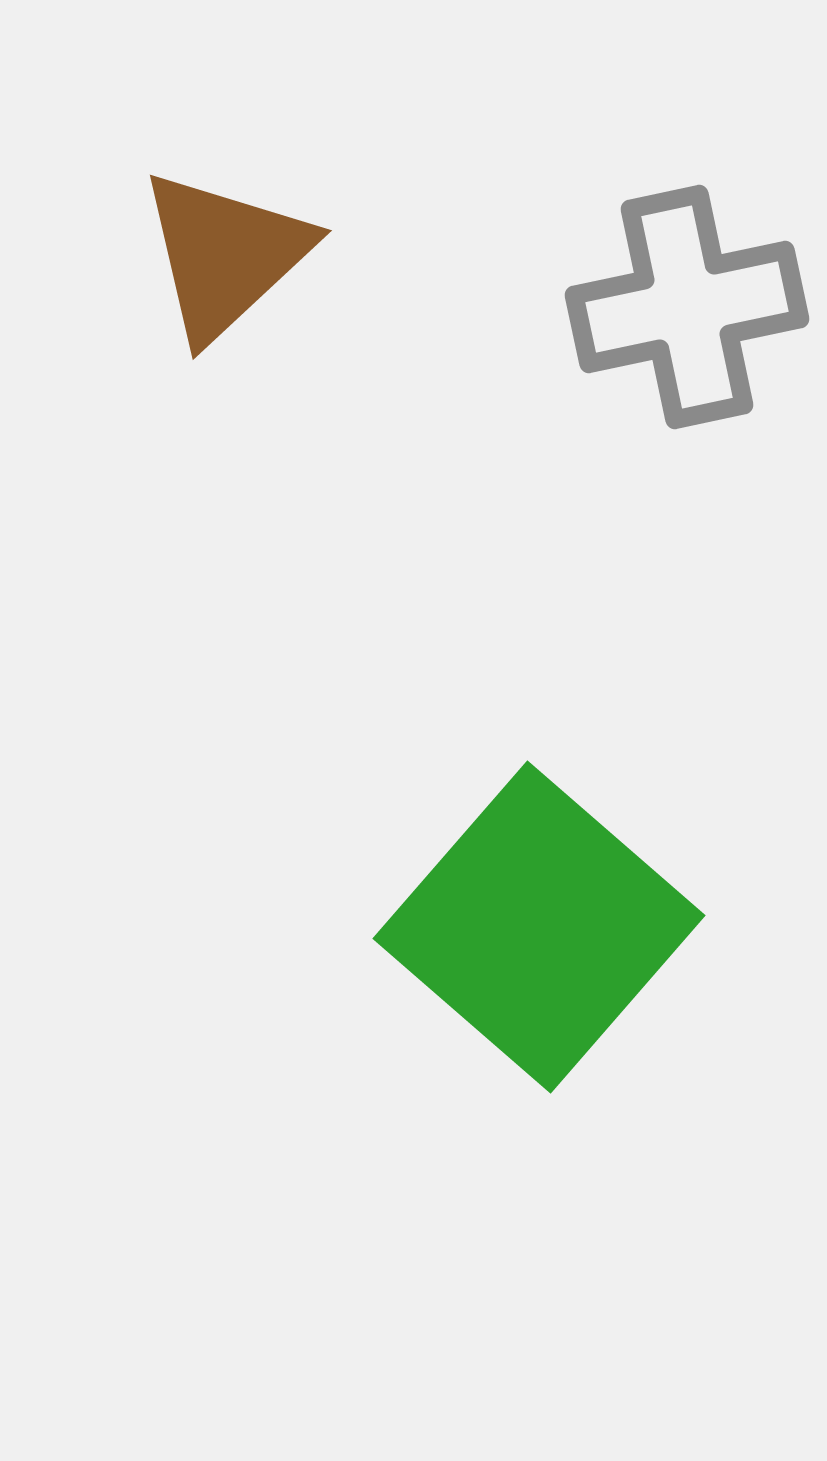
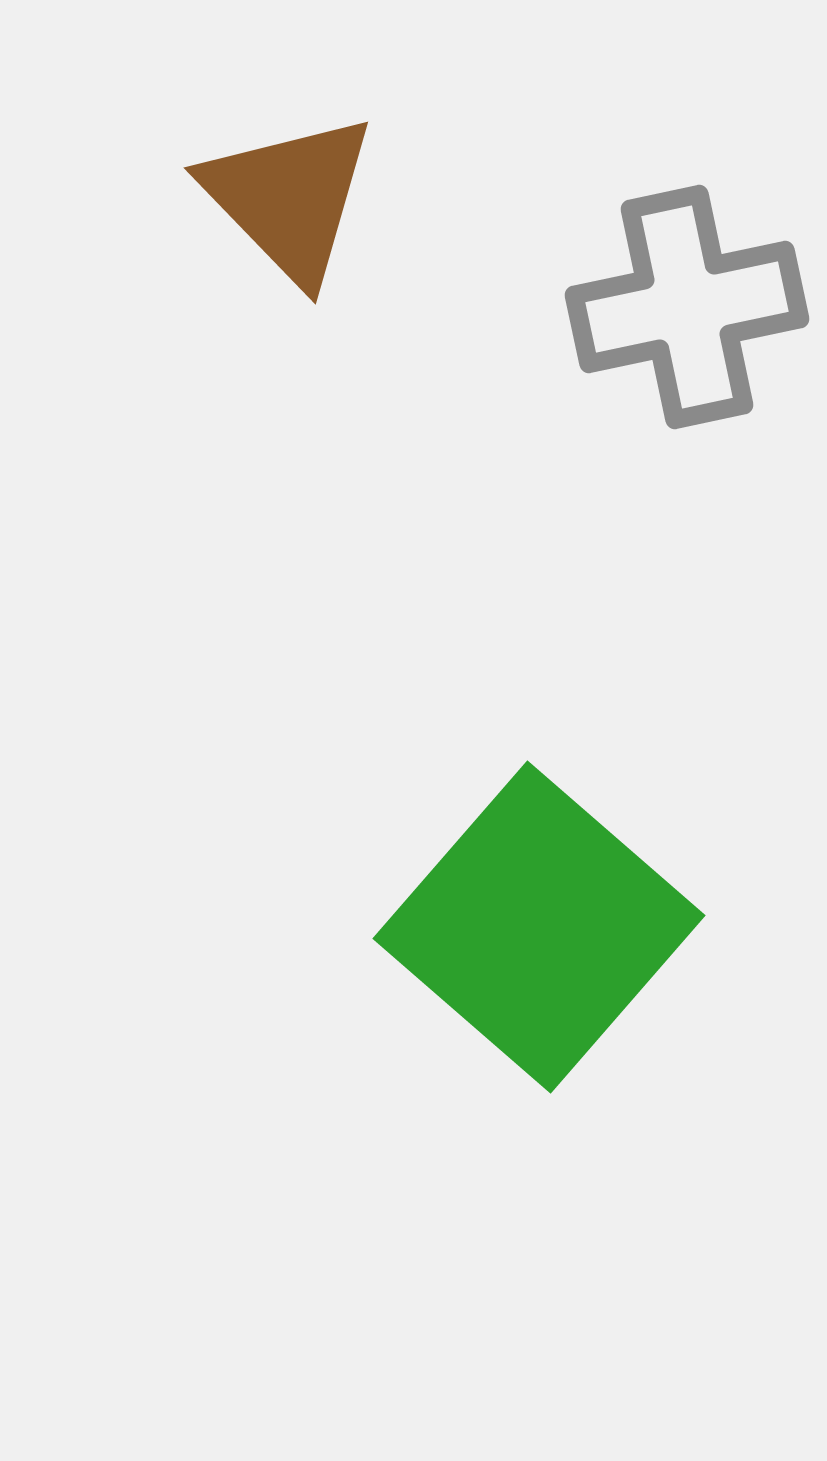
brown triangle: moved 64 px right, 57 px up; rotated 31 degrees counterclockwise
